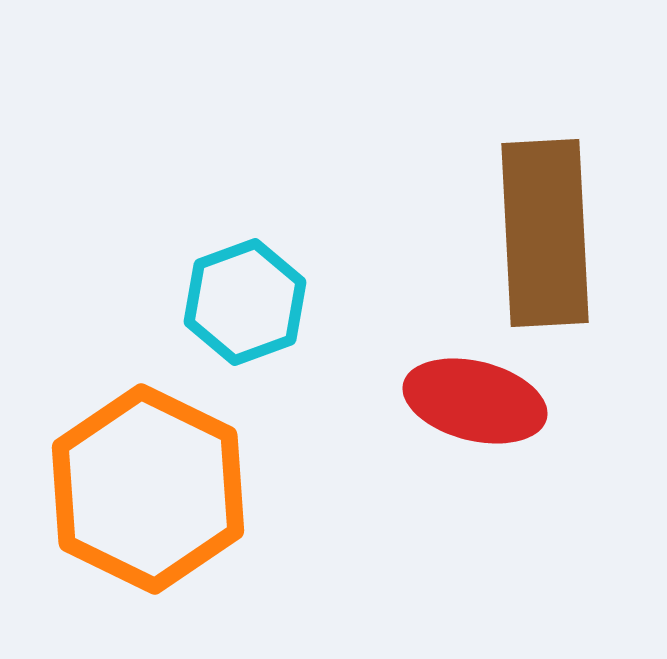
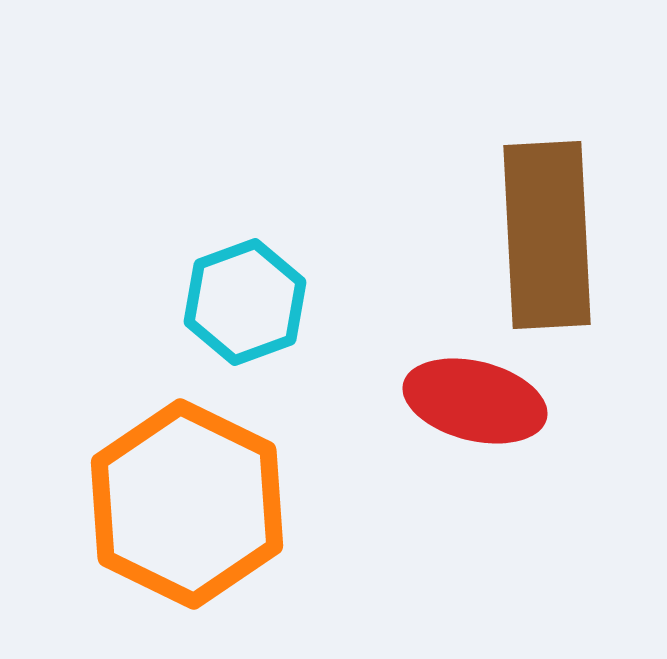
brown rectangle: moved 2 px right, 2 px down
orange hexagon: moved 39 px right, 15 px down
